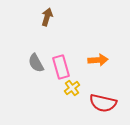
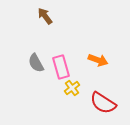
brown arrow: moved 2 px left, 1 px up; rotated 54 degrees counterclockwise
orange arrow: rotated 24 degrees clockwise
red semicircle: rotated 20 degrees clockwise
